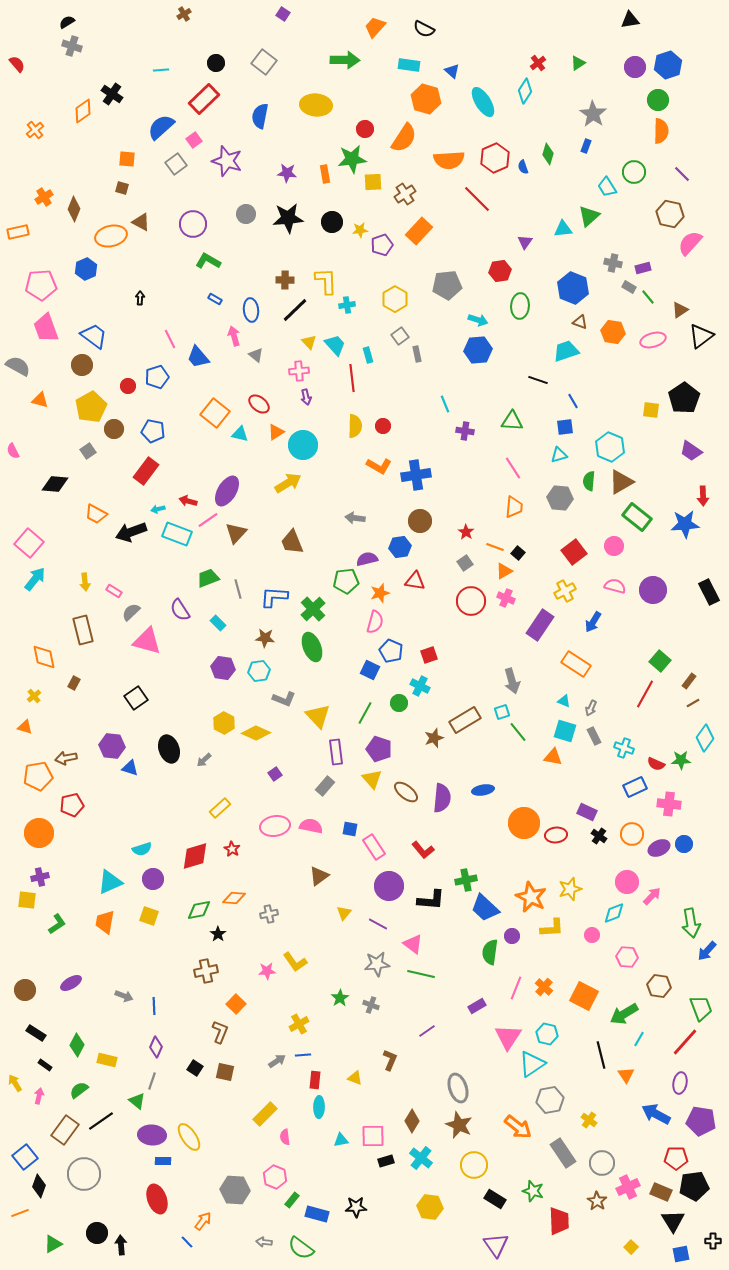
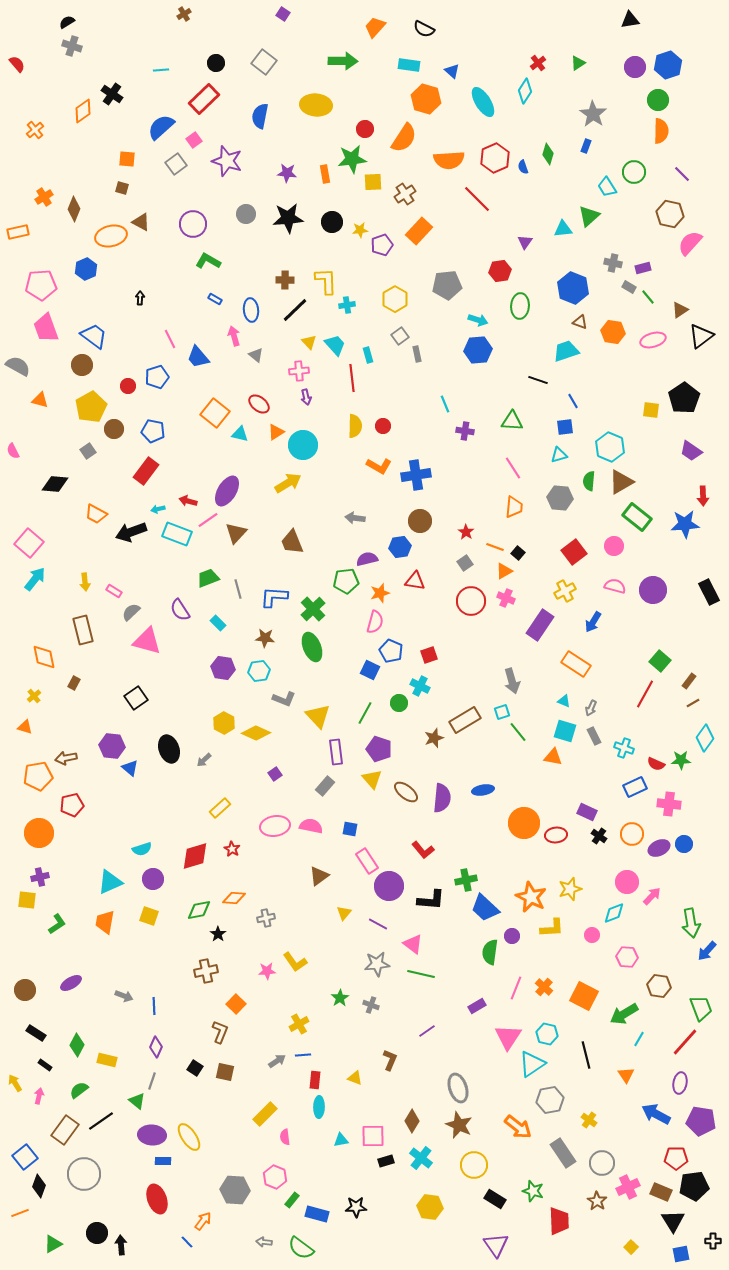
green arrow at (345, 60): moved 2 px left, 1 px down
blue triangle at (130, 768): rotated 24 degrees clockwise
pink rectangle at (374, 847): moved 7 px left, 14 px down
gray cross at (269, 914): moved 3 px left, 4 px down
black line at (601, 1055): moved 15 px left
